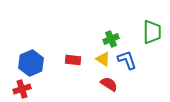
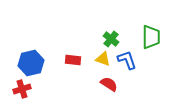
green trapezoid: moved 1 px left, 5 px down
green cross: rotated 28 degrees counterclockwise
yellow triangle: rotated 14 degrees counterclockwise
blue hexagon: rotated 10 degrees clockwise
